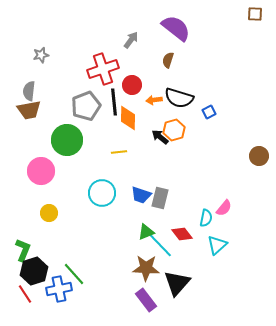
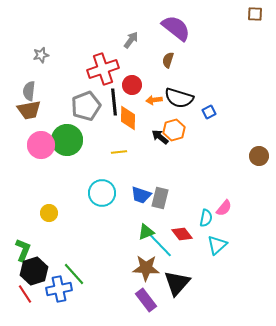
pink circle: moved 26 px up
